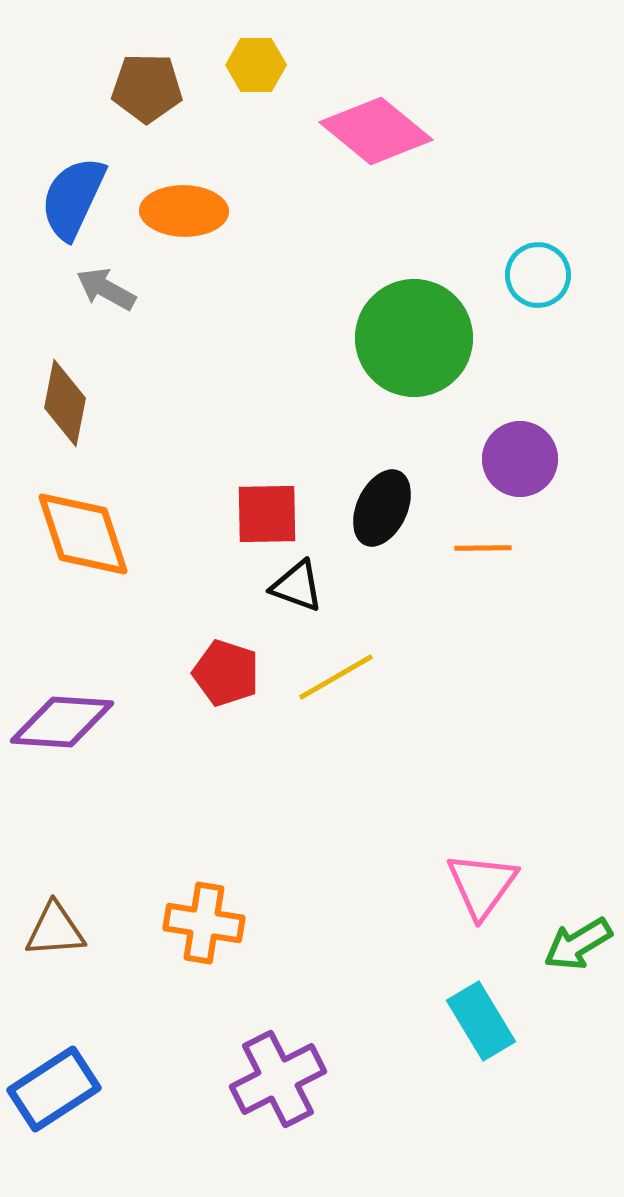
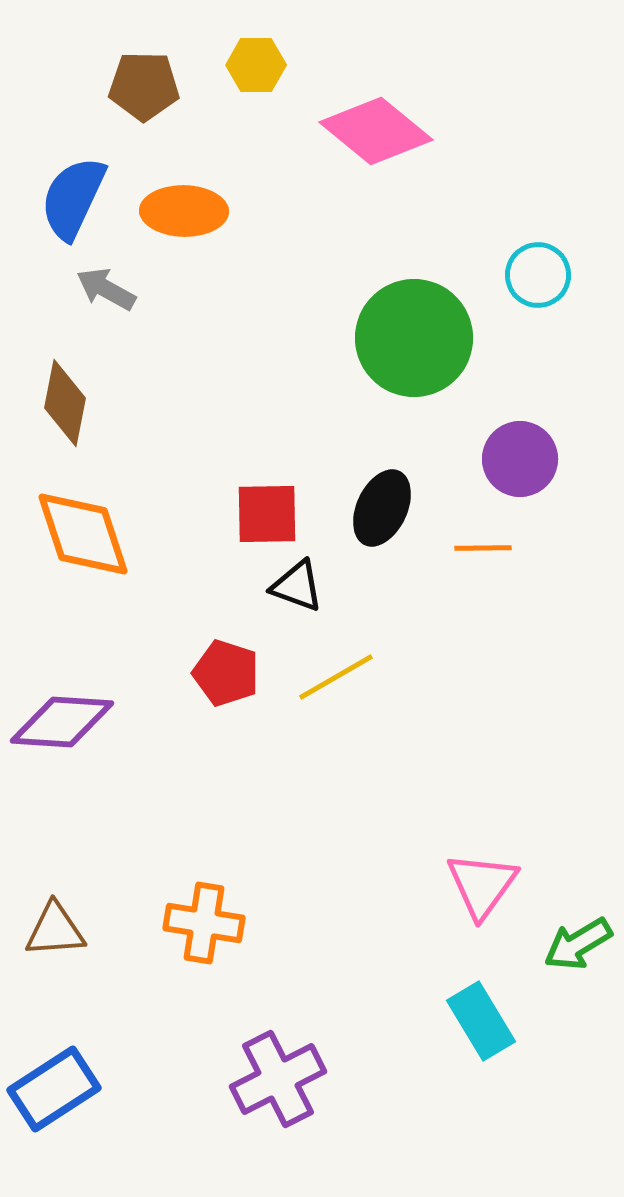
brown pentagon: moved 3 px left, 2 px up
